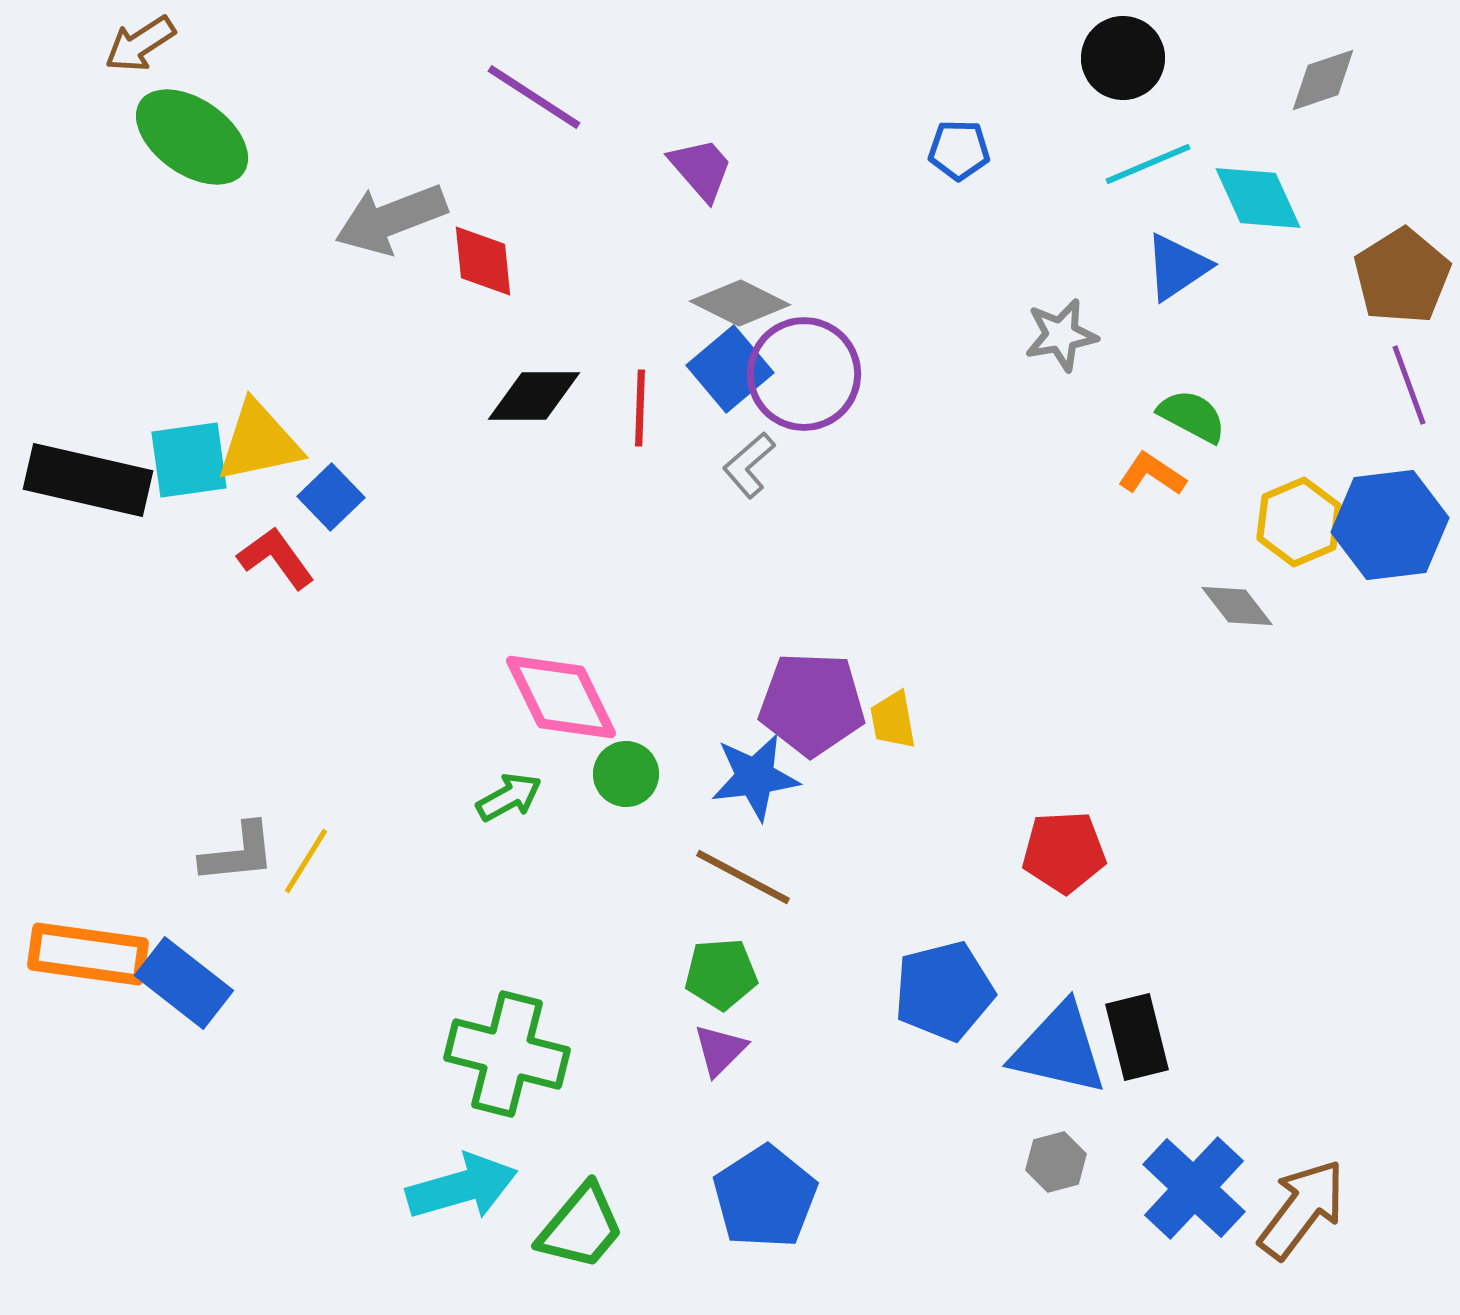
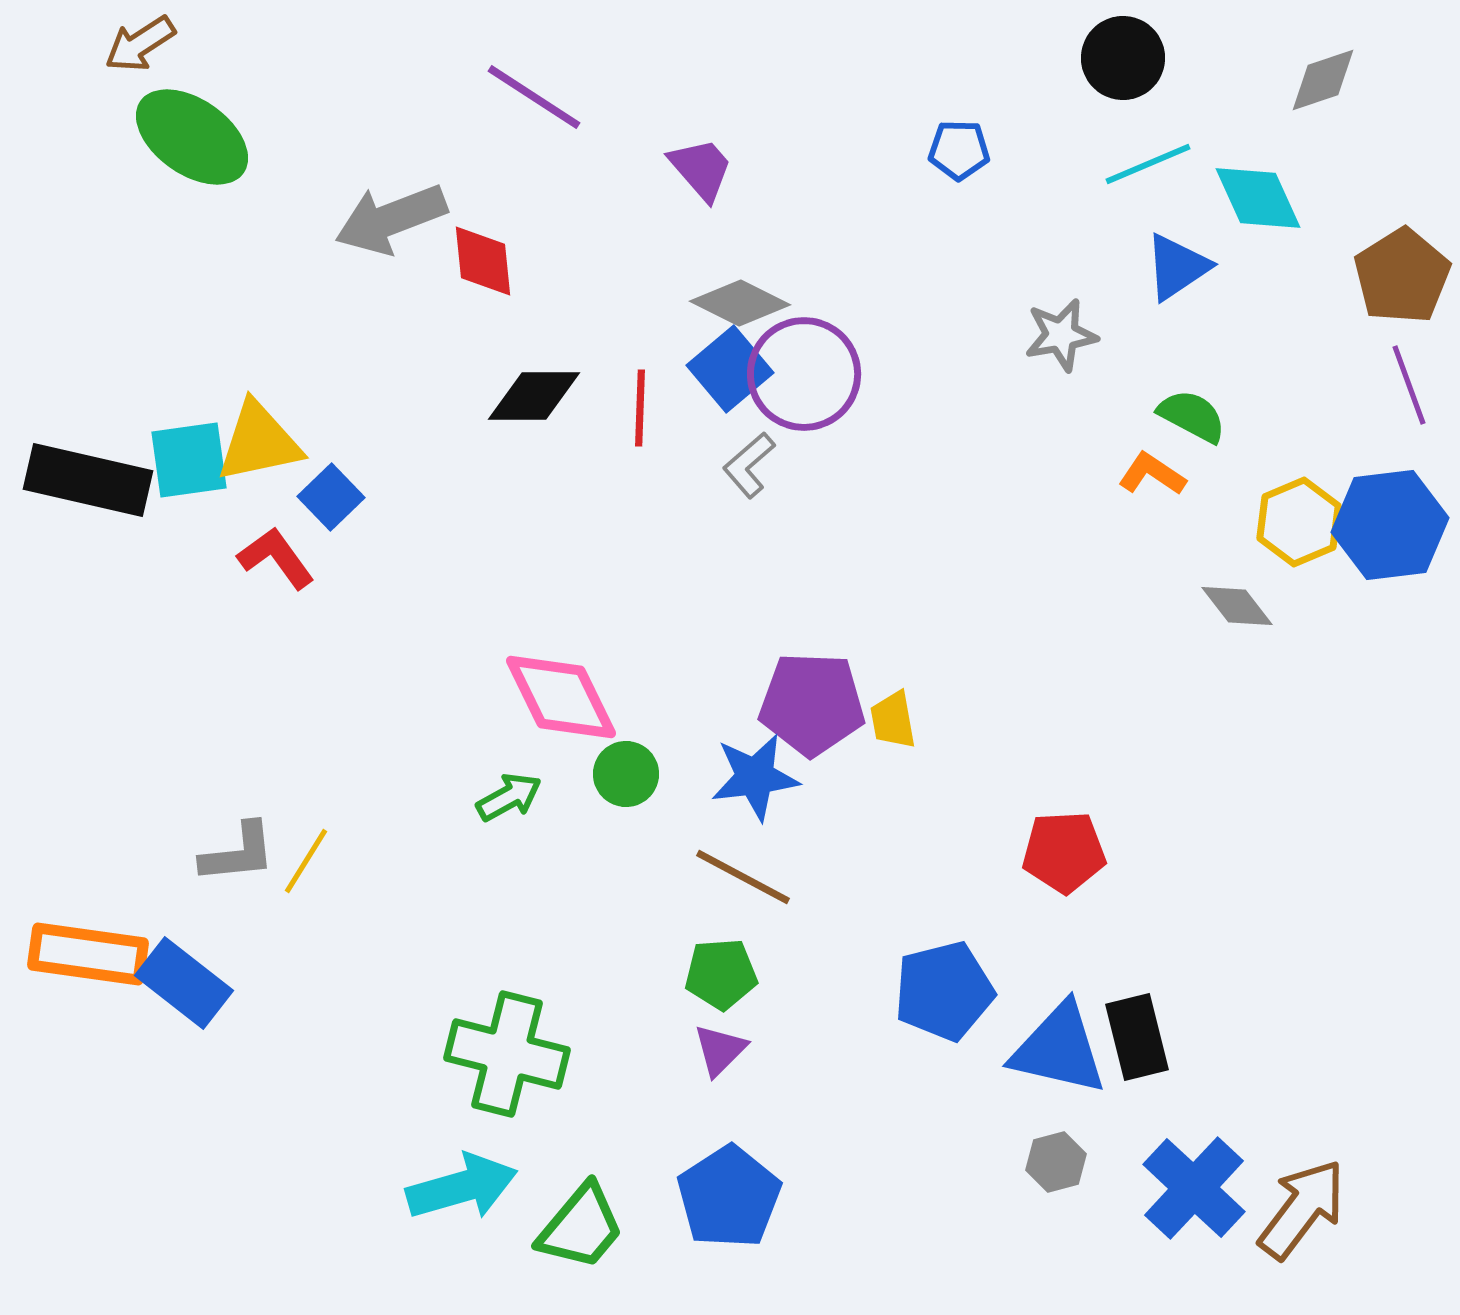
blue pentagon at (765, 1197): moved 36 px left
